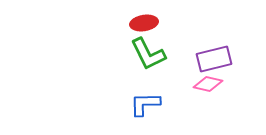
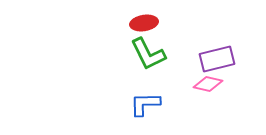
purple rectangle: moved 3 px right
